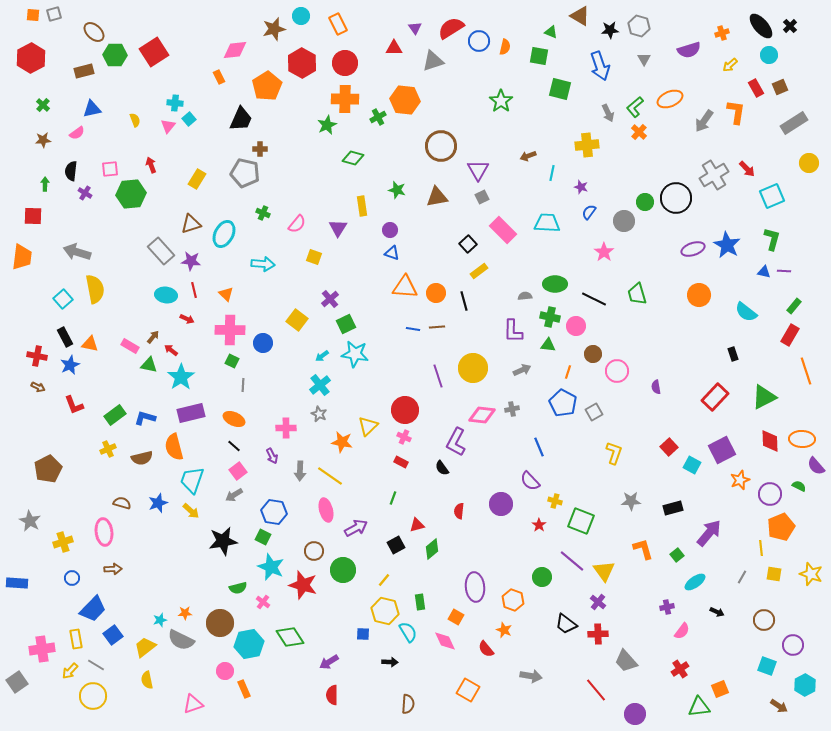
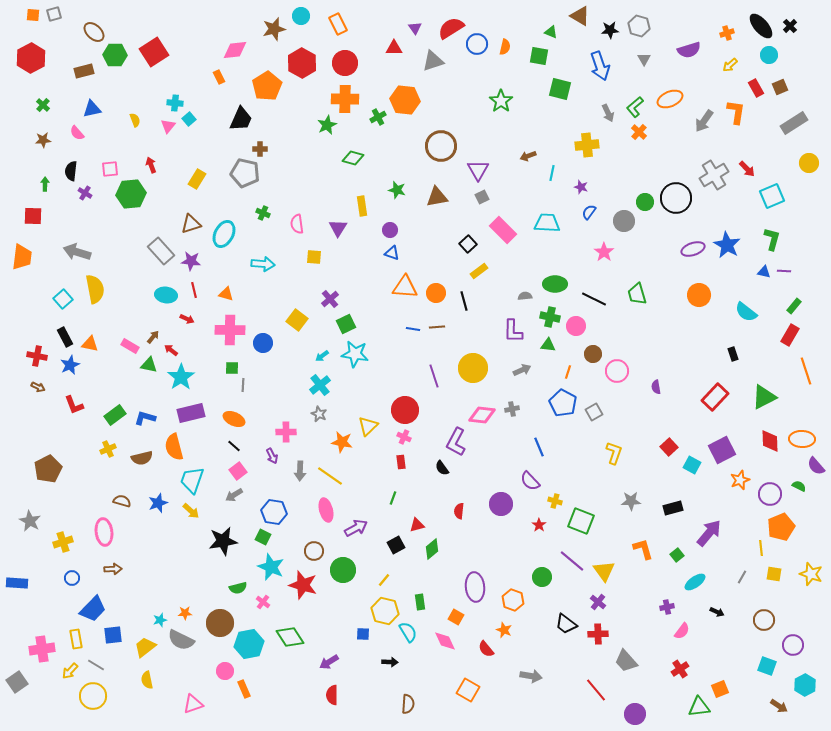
orange cross at (722, 33): moved 5 px right
blue circle at (479, 41): moved 2 px left, 3 px down
pink semicircle at (77, 133): rotated 84 degrees clockwise
pink semicircle at (297, 224): rotated 132 degrees clockwise
yellow square at (314, 257): rotated 14 degrees counterclockwise
orange triangle at (226, 294): rotated 28 degrees counterclockwise
green square at (232, 361): moved 7 px down; rotated 24 degrees counterclockwise
purple line at (438, 376): moved 4 px left
pink cross at (286, 428): moved 4 px down
red rectangle at (401, 462): rotated 56 degrees clockwise
brown semicircle at (122, 503): moved 2 px up
blue square at (113, 635): rotated 30 degrees clockwise
